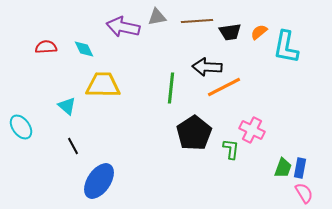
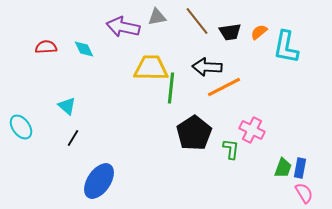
brown line: rotated 56 degrees clockwise
yellow trapezoid: moved 48 px right, 17 px up
black line: moved 8 px up; rotated 60 degrees clockwise
